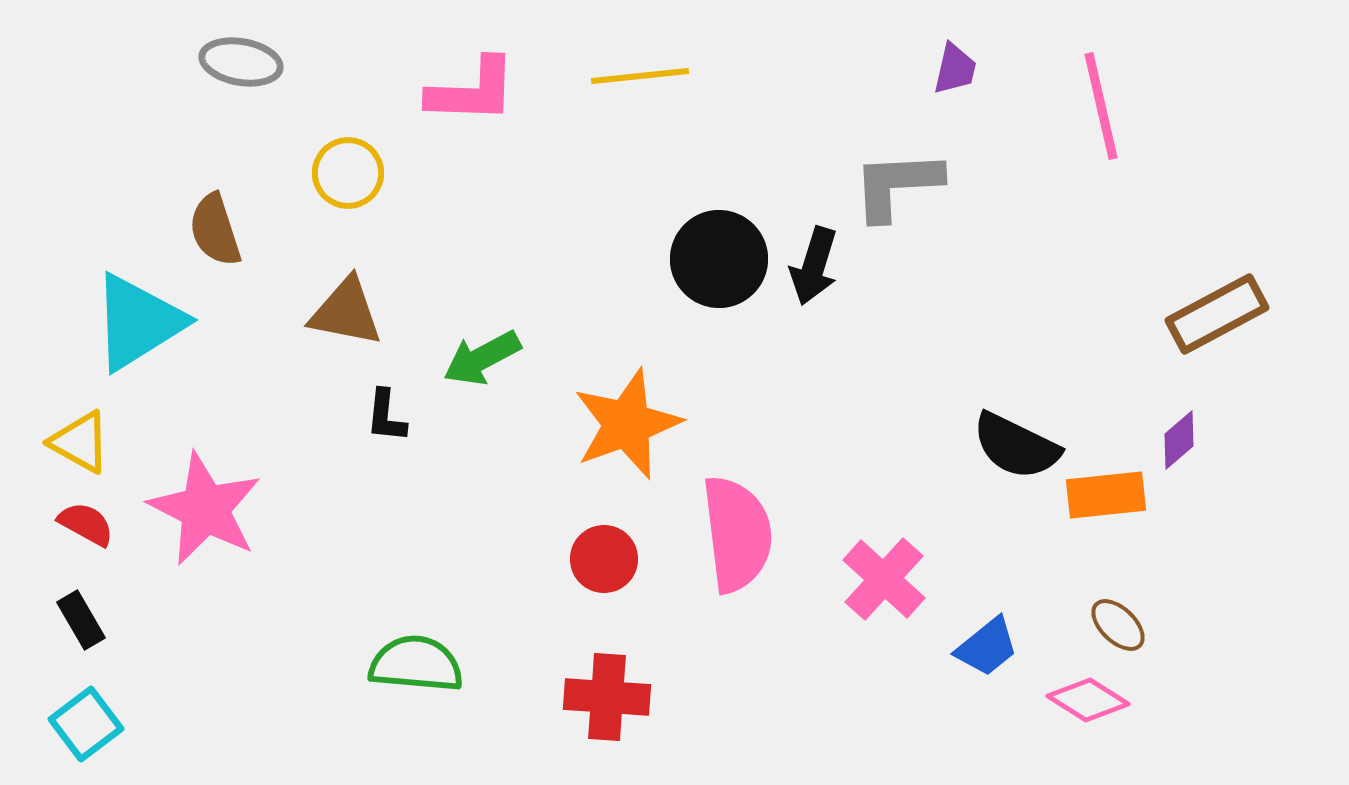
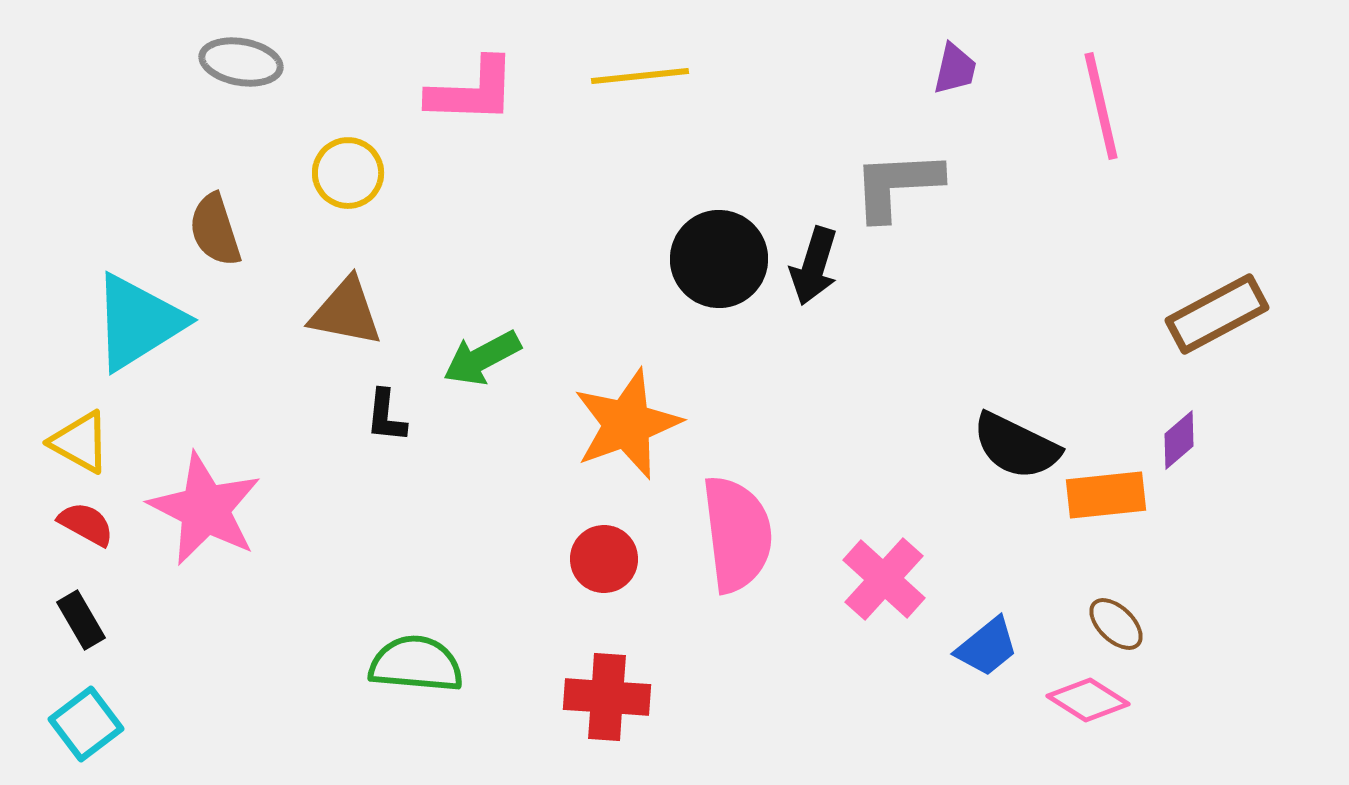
brown ellipse: moved 2 px left, 1 px up
